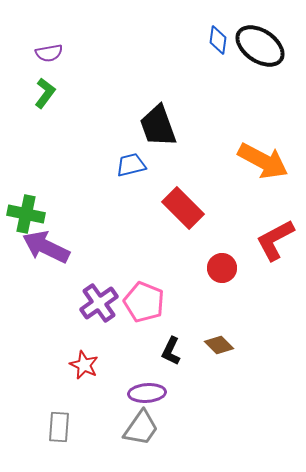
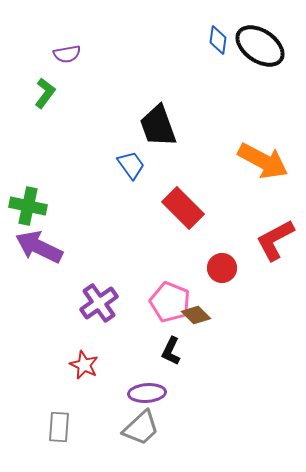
purple semicircle: moved 18 px right, 1 px down
blue trapezoid: rotated 68 degrees clockwise
green cross: moved 2 px right, 8 px up
purple arrow: moved 7 px left
pink pentagon: moved 26 px right
brown diamond: moved 23 px left, 30 px up
gray trapezoid: rotated 12 degrees clockwise
